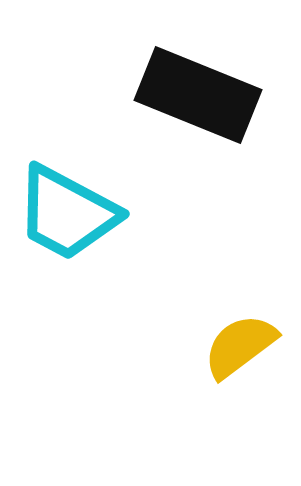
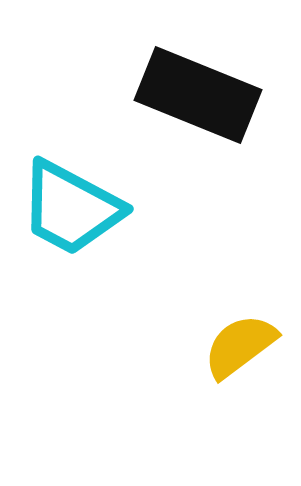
cyan trapezoid: moved 4 px right, 5 px up
